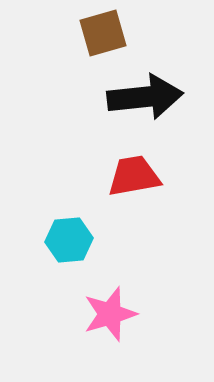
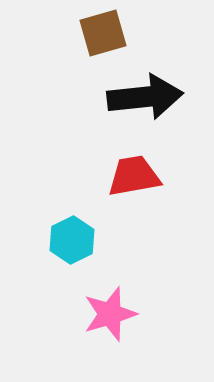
cyan hexagon: moved 3 px right; rotated 21 degrees counterclockwise
